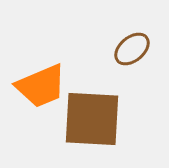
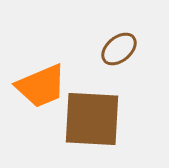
brown ellipse: moved 13 px left
